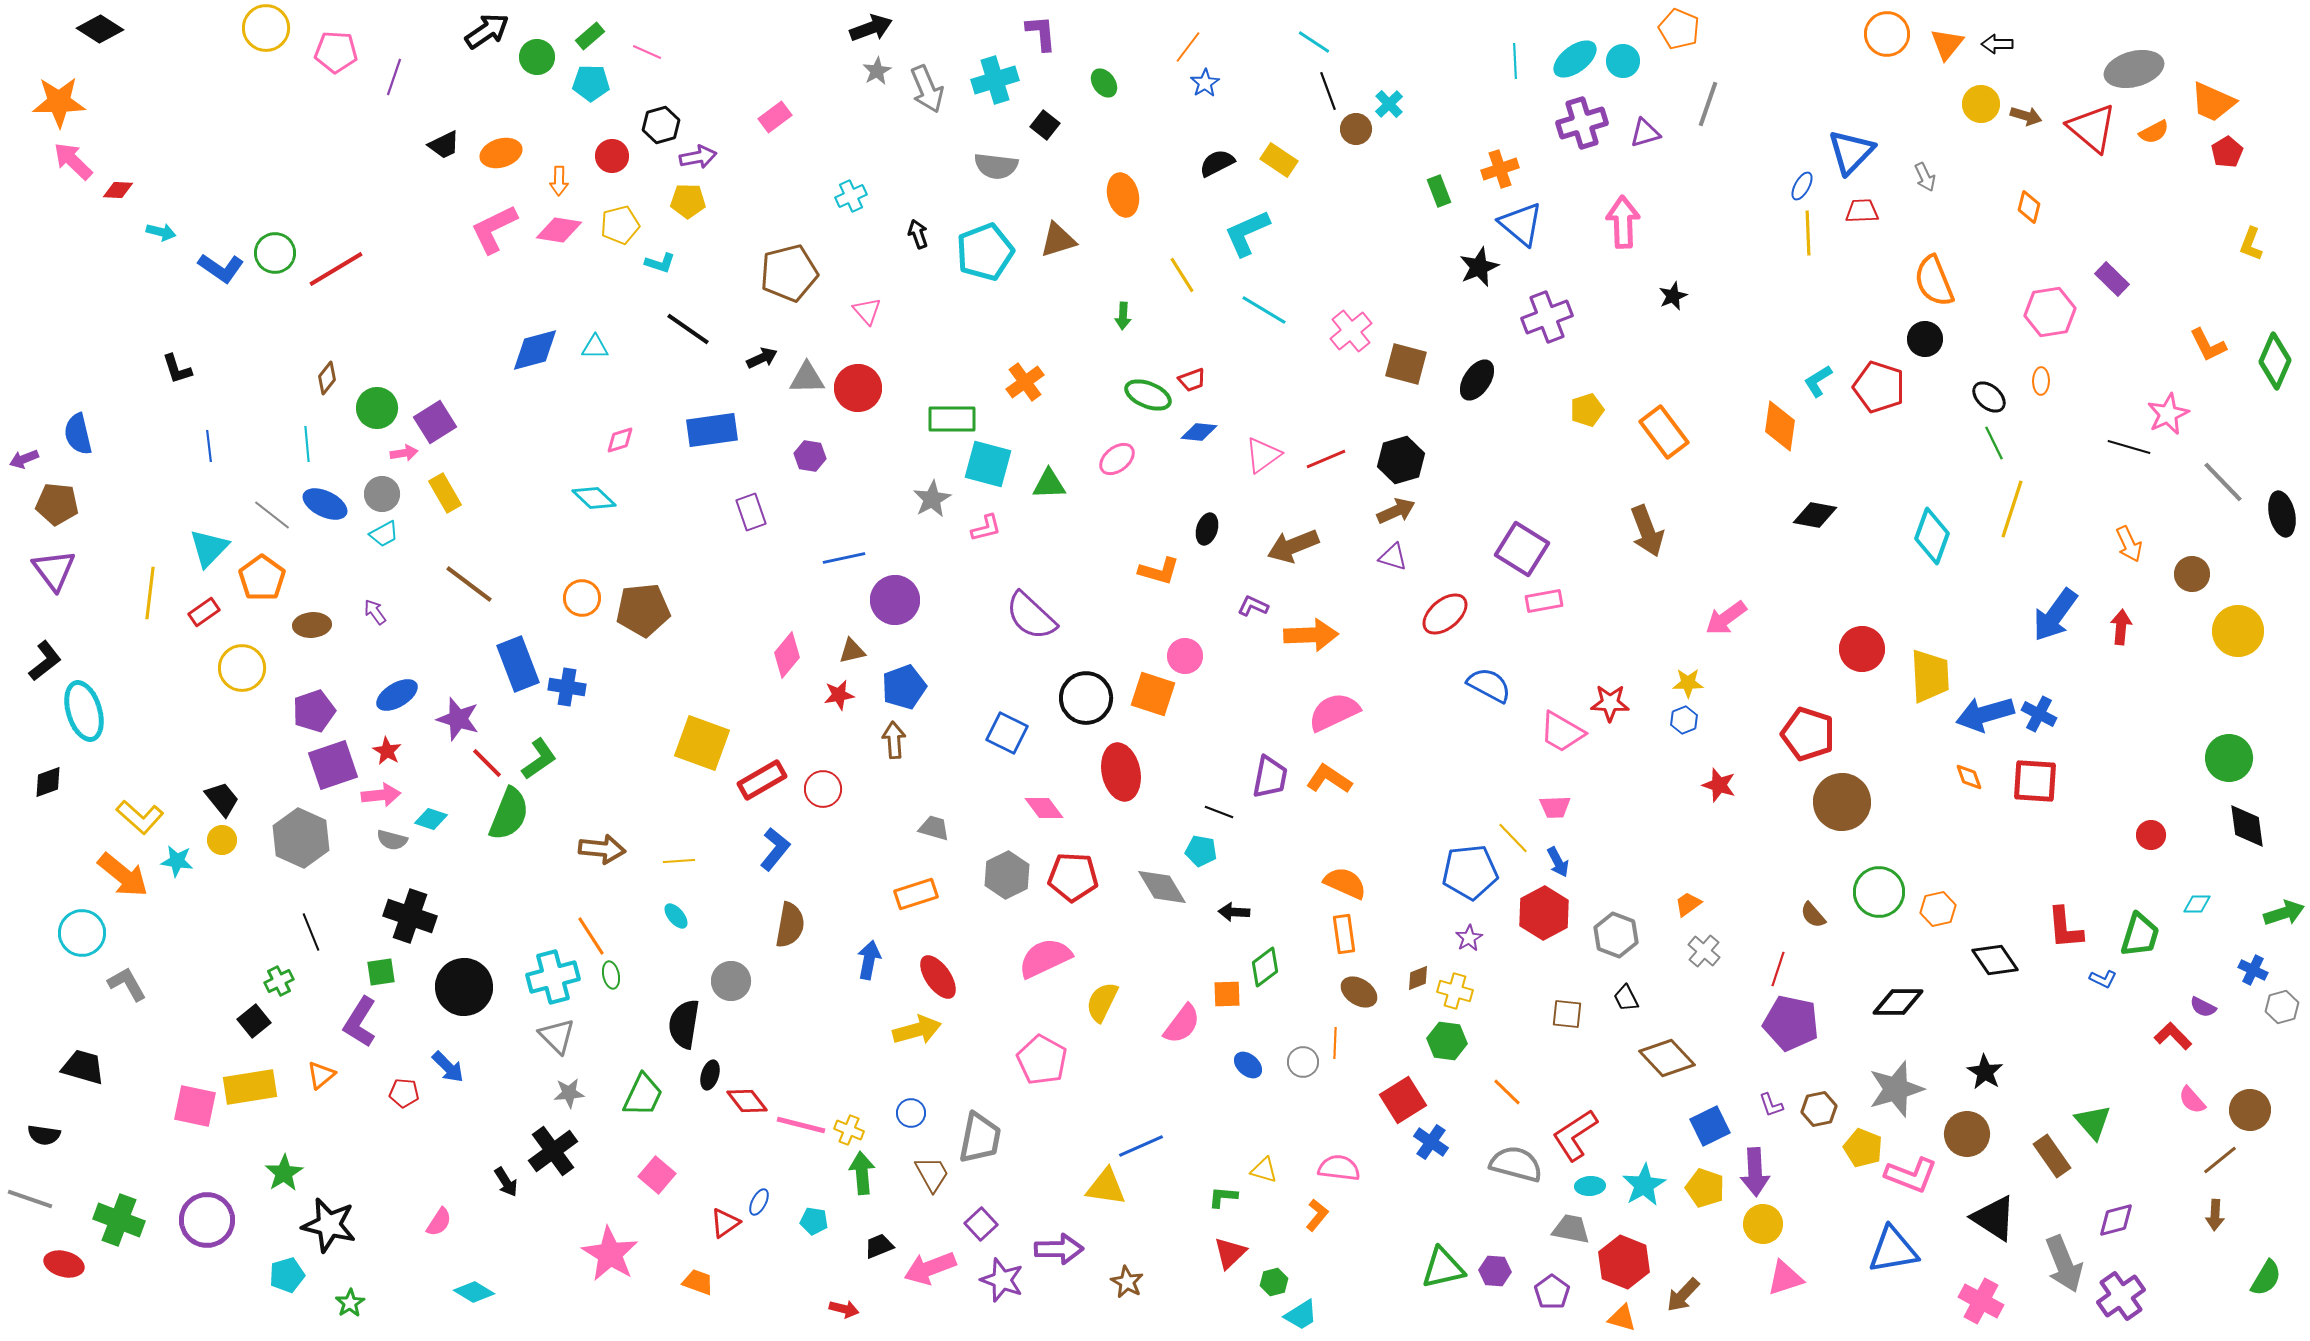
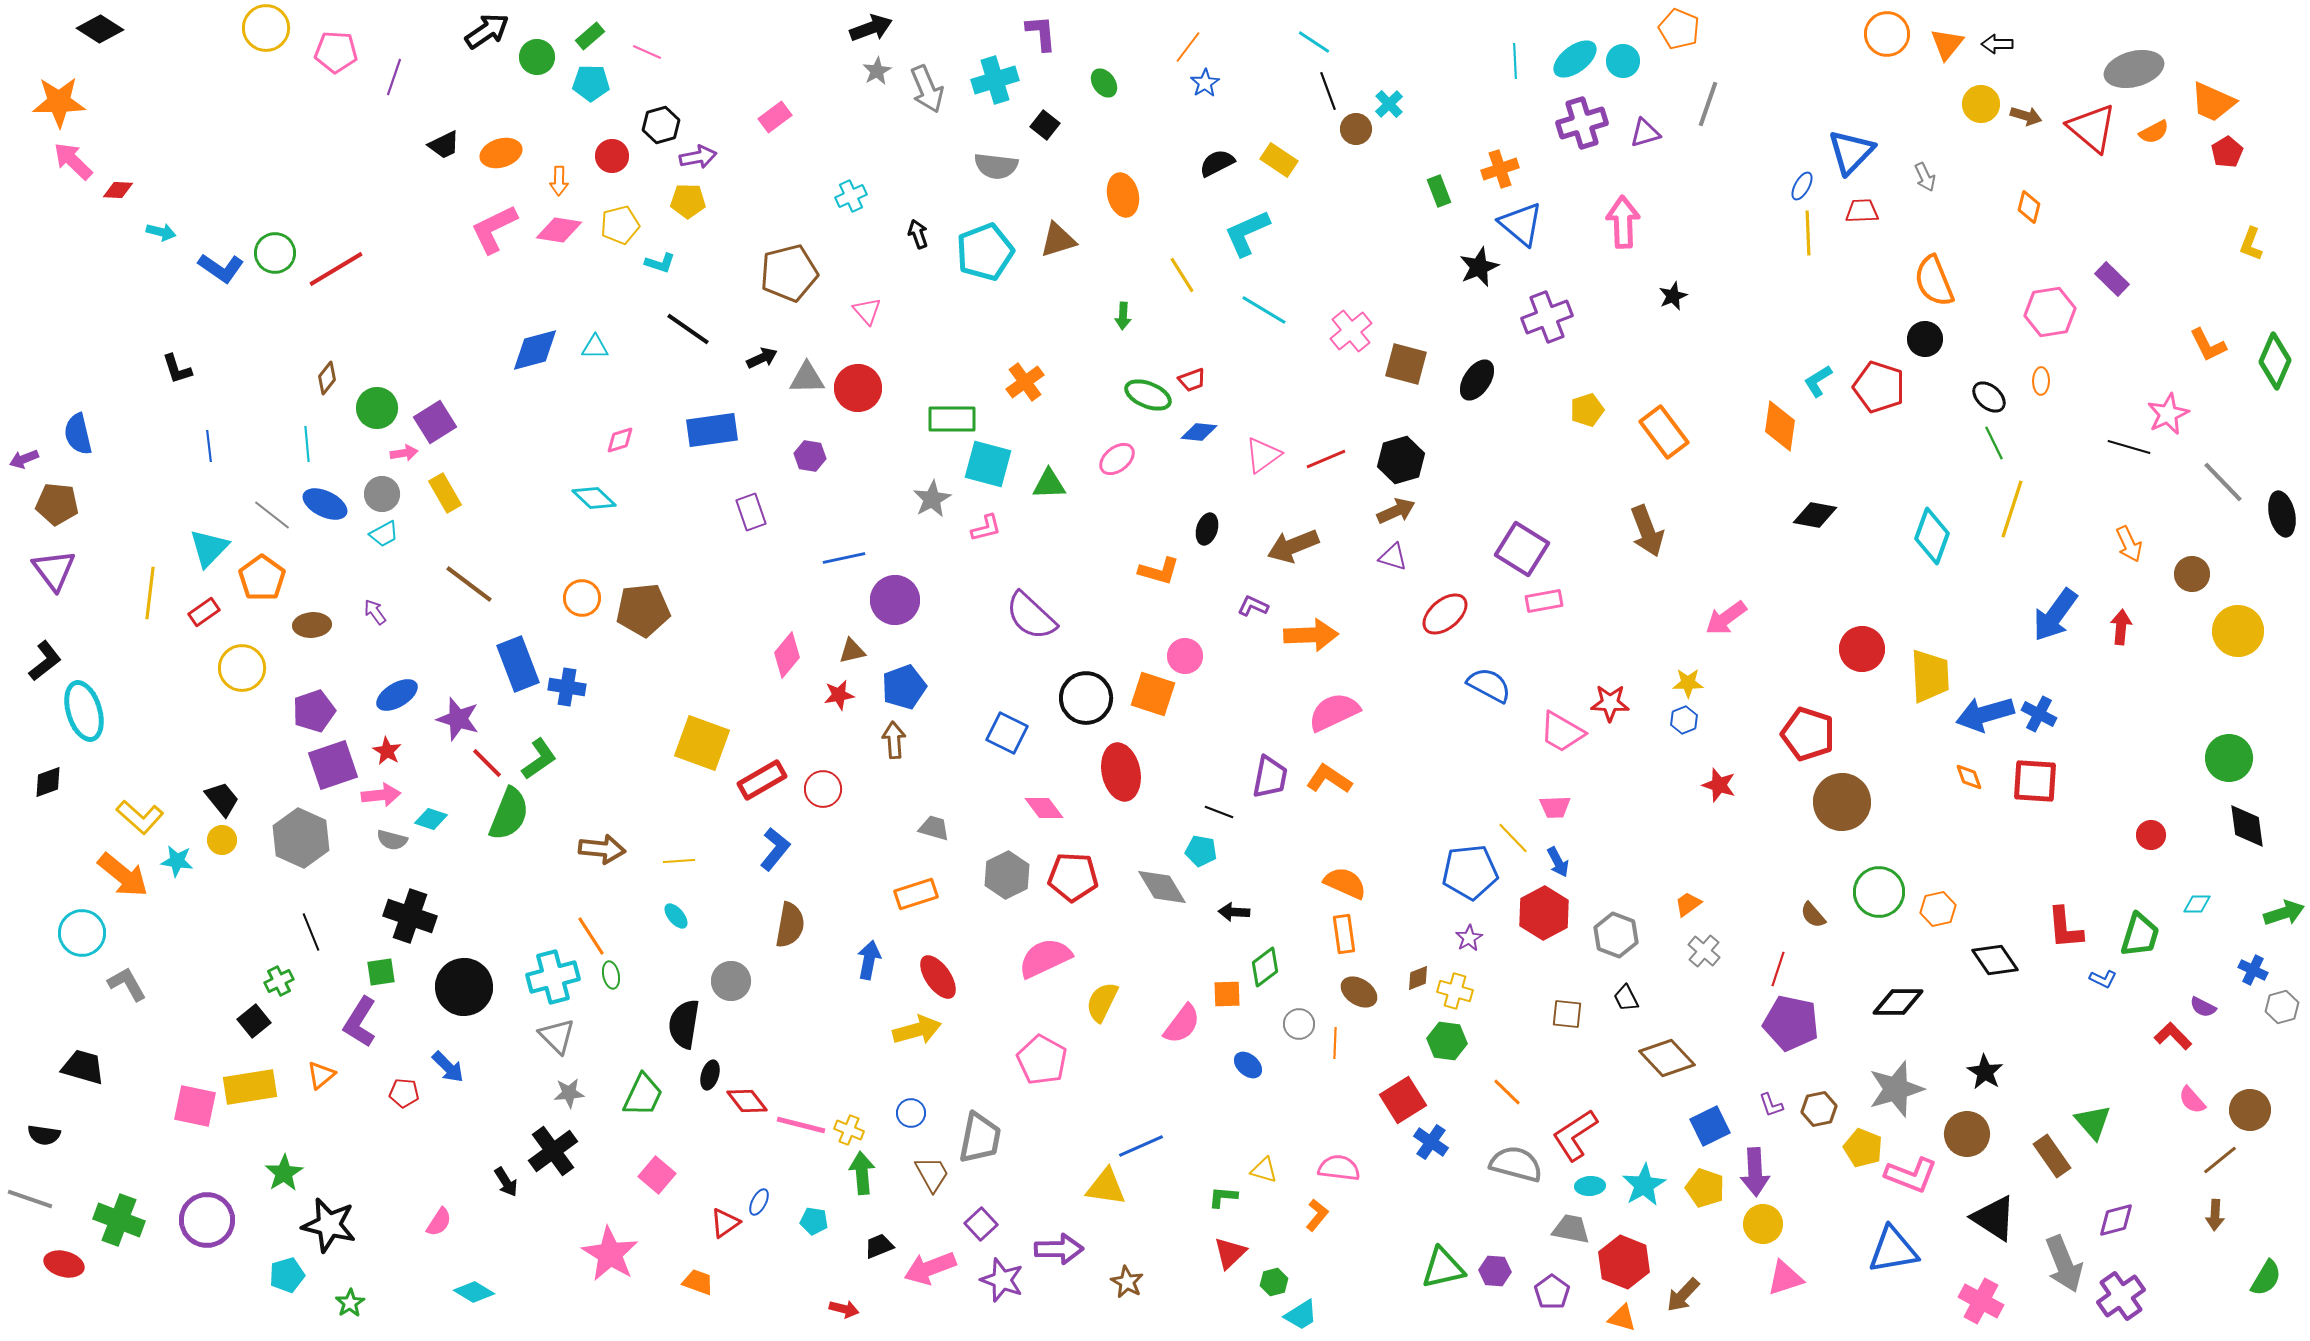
gray circle at (1303, 1062): moved 4 px left, 38 px up
